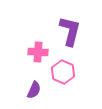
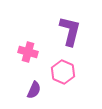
pink cross: moved 10 px left; rotated 12 degrees clockwise
